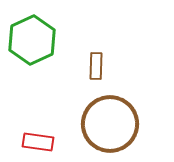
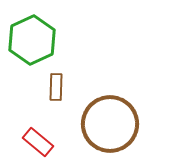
brown rectangle: moved 40 px left, 21 px down
red rectangle: rotated 32 degrees clockwise
